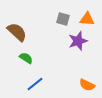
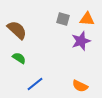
brown semicircle: moved 2 px up
purple star: moved 3 px right
green semicircle: moved 7 px left
orange semicircle: moved 7 px left, 1 px down
